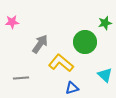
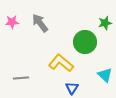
gray arrow: moved 21 px up; rotated 72 degrees counterclockwise
blue triangle: rotated 40 degrees counterclockwise
